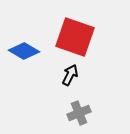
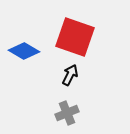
gray cross: moved 12 px left
